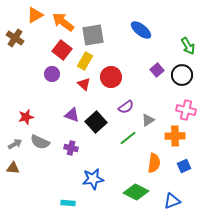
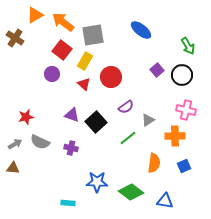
blue star: moved 4 px right, 3 px down; rotated 10 degrees clockwise
green diamond: moved 5 px left; rotated 10 degrees clockwise
blue triangle: moved 7 px left; rotated 30 degrees clockwise
